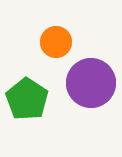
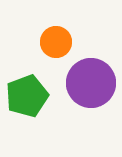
green pentagon: moved 3 px up; rotated 18 degrees clockwise
